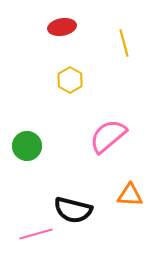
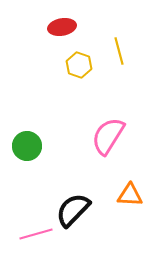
yellow line: moved 5 px left, 8 px down
yellow hexagon: moved 9 px right, 15 px up; rotated 10 degrees counterclockwise
pink semicircle: rotated 18 degrees counterclockwise
black semicircle: rotated 120 degrees clockwise
